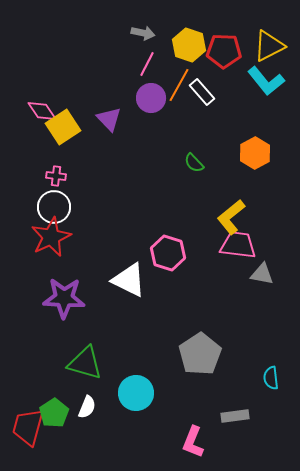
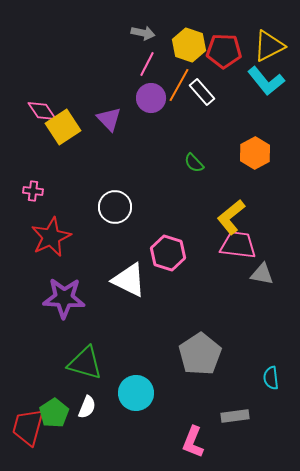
pink cross: moved 23 px left, 15 px down
white circle: moved 61 px right
